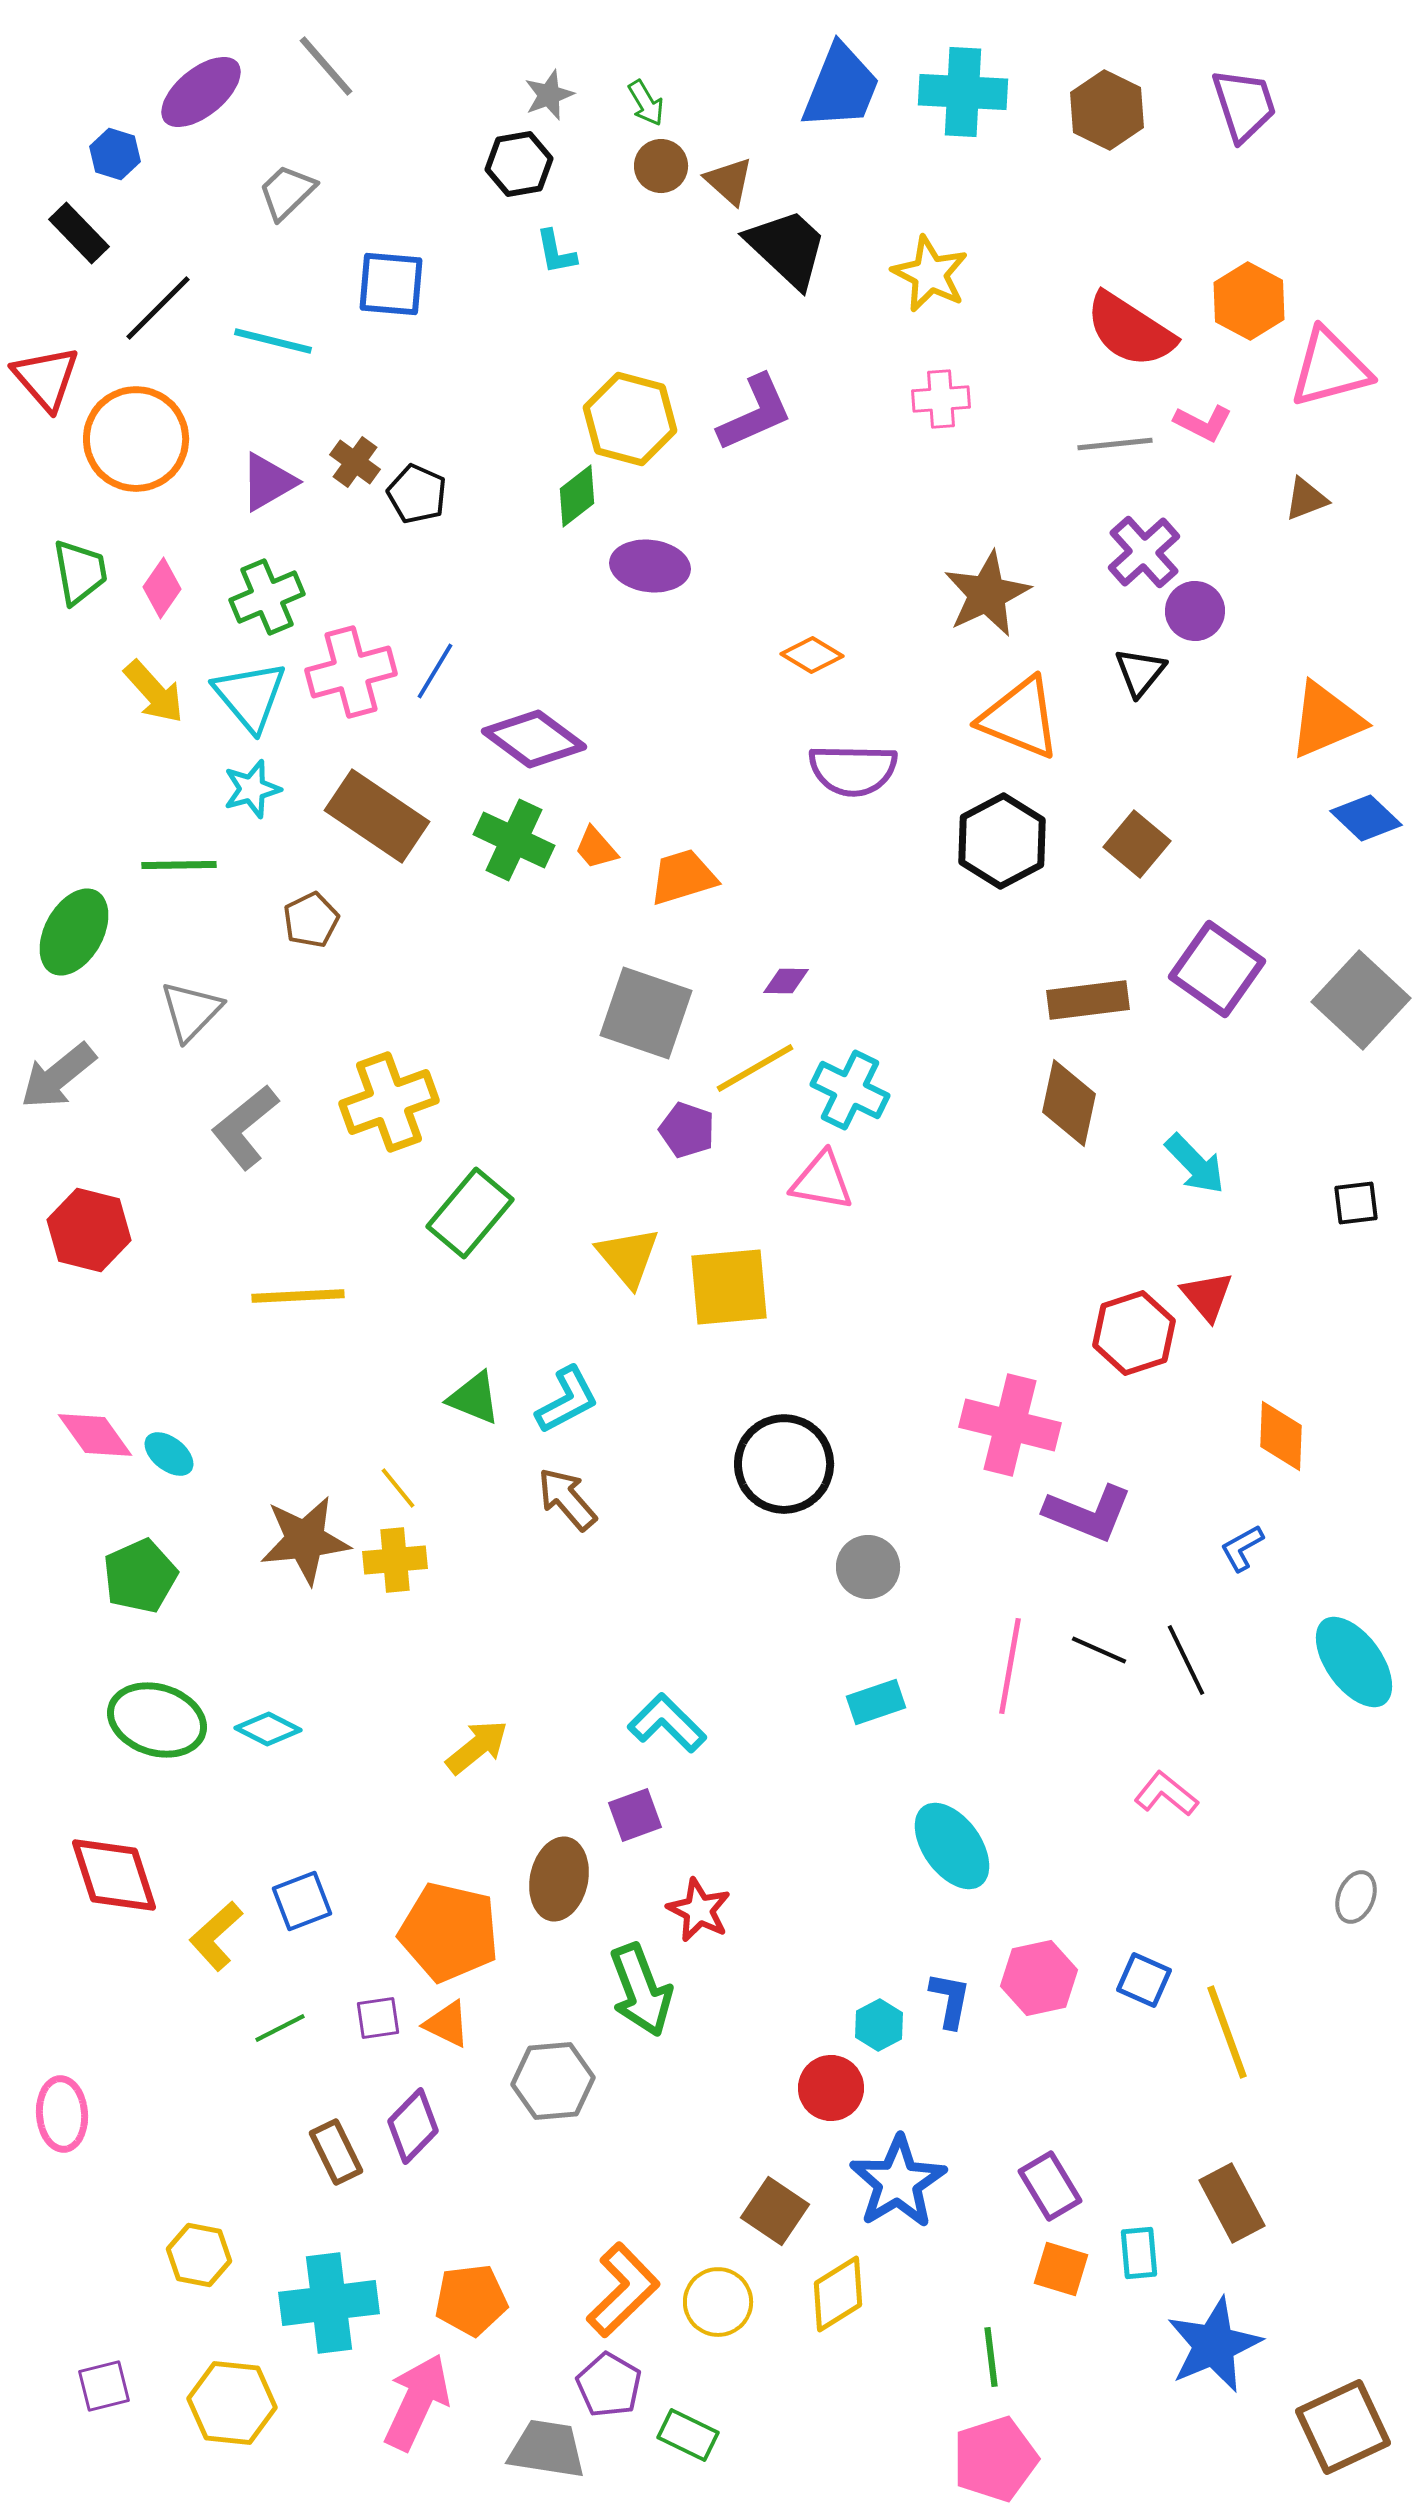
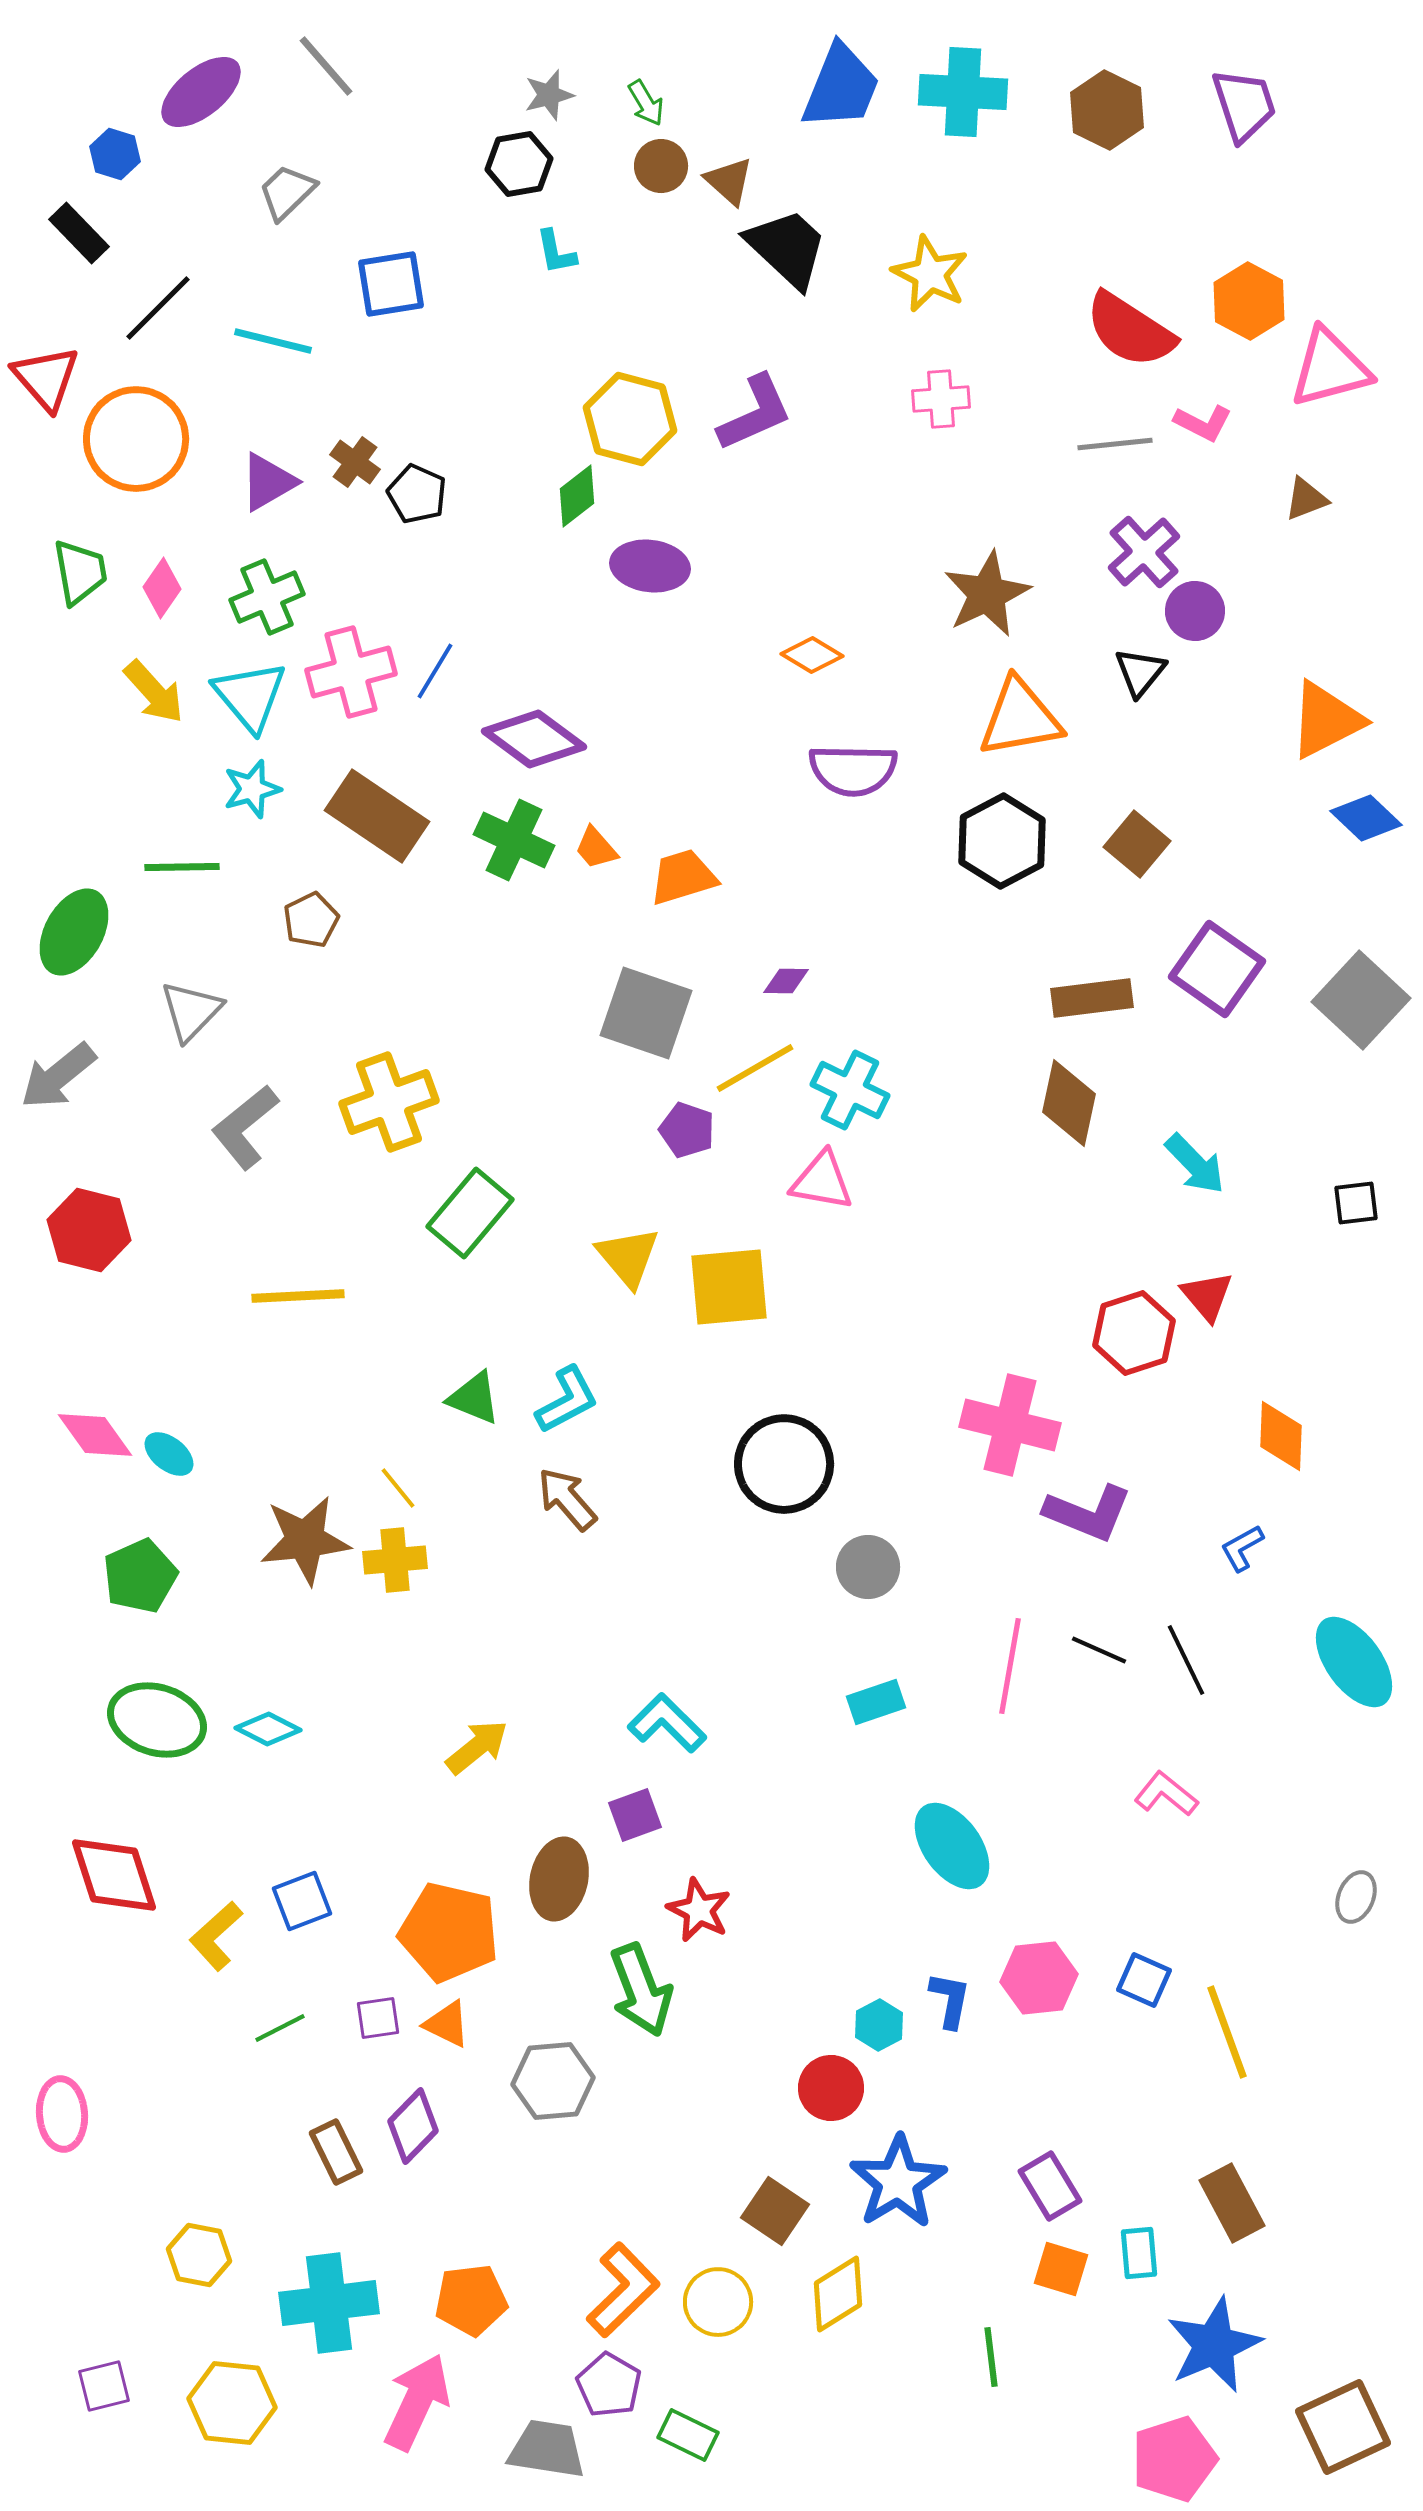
gray star at (549, 95): rotated 6 degrees clockwise
blue square at (391, 284): rotated 14 degrees counterclockwise
orange triangle at (1020, 718): rotated 32 degrees counterclockwise
orange triangle at (1326, 720): rotated 4 degrees counterclockwise
green line at (179, 865): moved 3 px right, 2 px down
brown rectangle at (1088, 1000): moved 4 px right, 2 px up
pink hexagon at (1039, 1978): rotated 6 degrees clockwise
pink pentagon at (995, 2459): moved 179 px right
